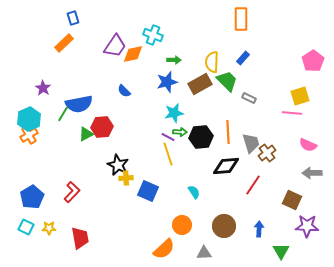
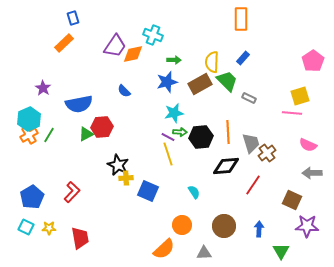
green line at (63, 114): moved 14 px left, 21 px down
